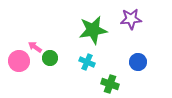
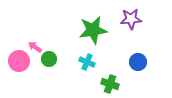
green circle: moved 1 px left, 1 px down
